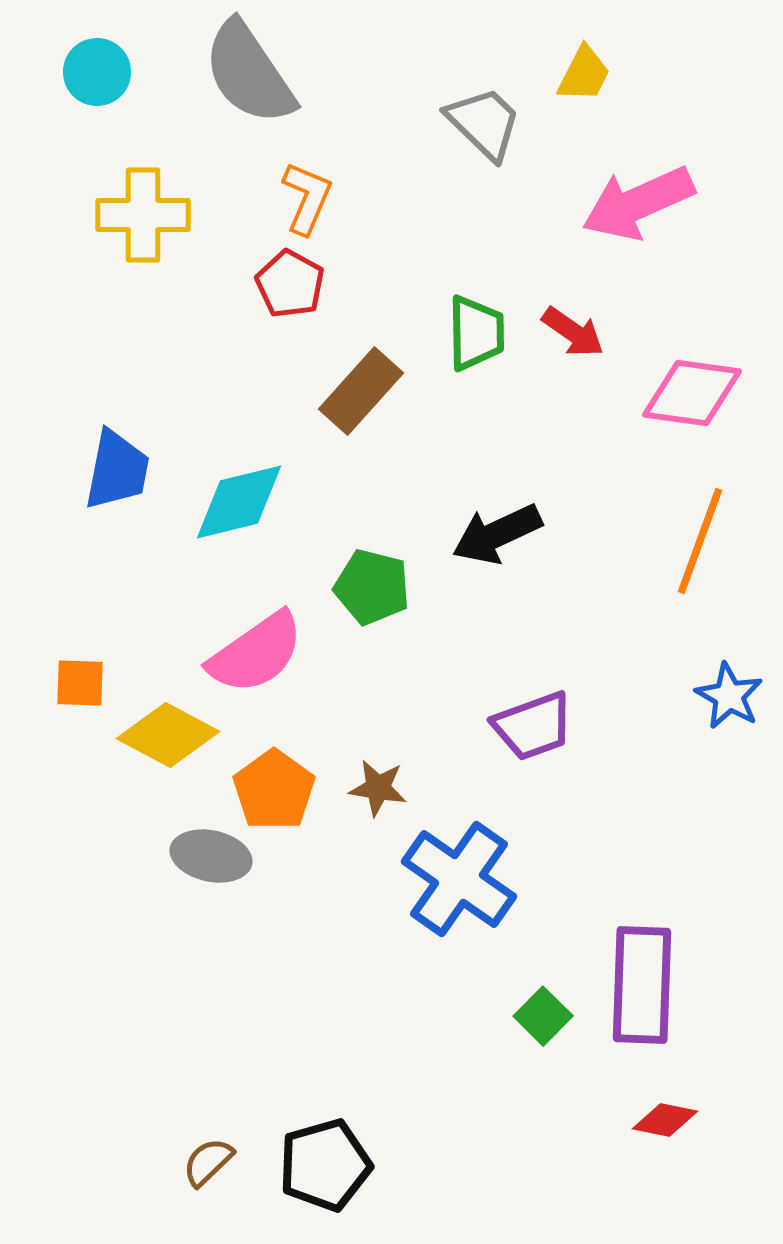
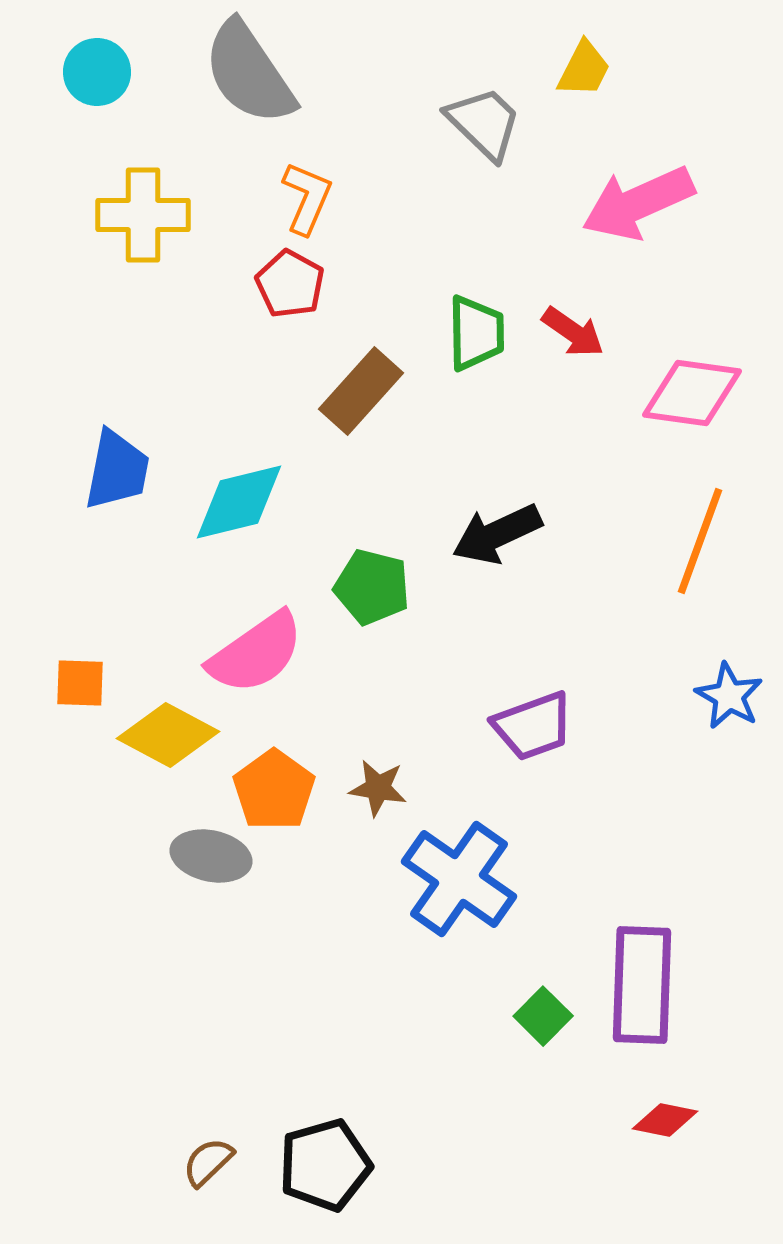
yellow trapezoid: moved 5 px up
